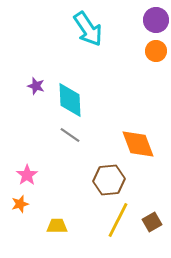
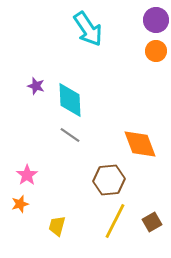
orange diamond: moved 2 px right
yellow line: moved 3 px left, 1 px down
yellow trapezoid: rotated 75 degrees counterclockwise
